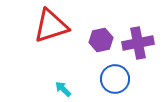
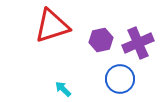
red triangle: moved 1 px right
purple cross: rotated 12 degrees counterclockwise
blue circle: moved 5 px right
